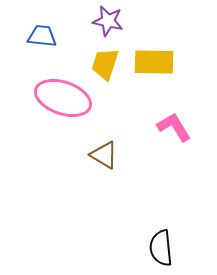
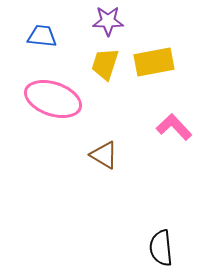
purple star: rotated 12 degrees counterclockwise
yellow rectangle: rotated 12 degrees counterclockwise
pink ellipse: moved 10 px left, 1 px down
pink L-shape: rotated 12 degrees counterclockwise
